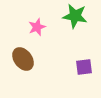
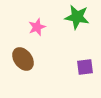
green star: moved 2 px right, 1 px down
purple square: moved 1 px right
